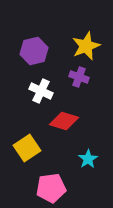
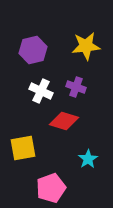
yellow star: rotated 16 degrees clockwise
purple hexagon: moved 1 px left, 1 px up
purple cross: moved 3 px left, 10 px down
yellow square: moved 4 px left; rotated 24 degrees clockwise
pink pentagon: rotated 12 degrees counterclockwise
